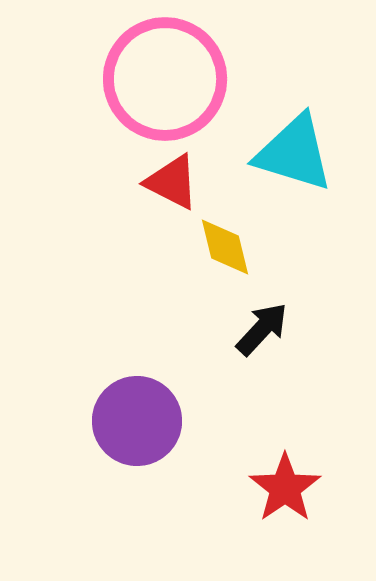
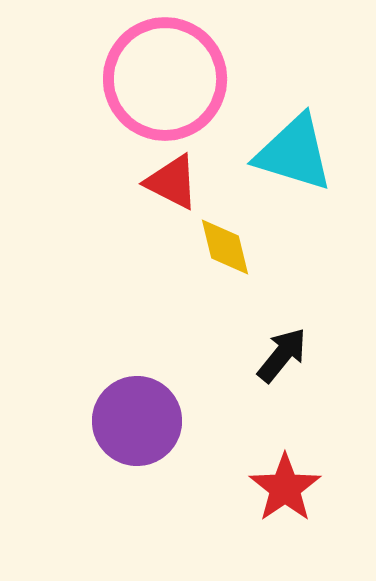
black arrow: moved 20 px right, 26 px down; rotated 4 degrees counterclockwise
